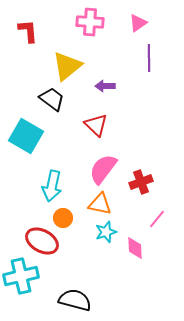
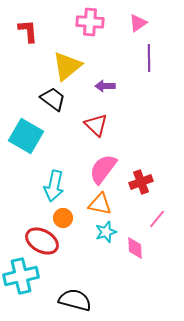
black trapezoid: moved 1 px right
cyan arrow: moved 2 px right
